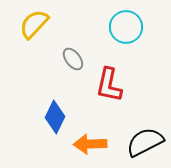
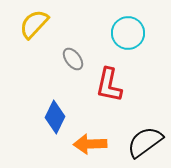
cyan circle: moved 2 px right, 6 px down
black semicircle: rotated 9 degrees counterclockwise
